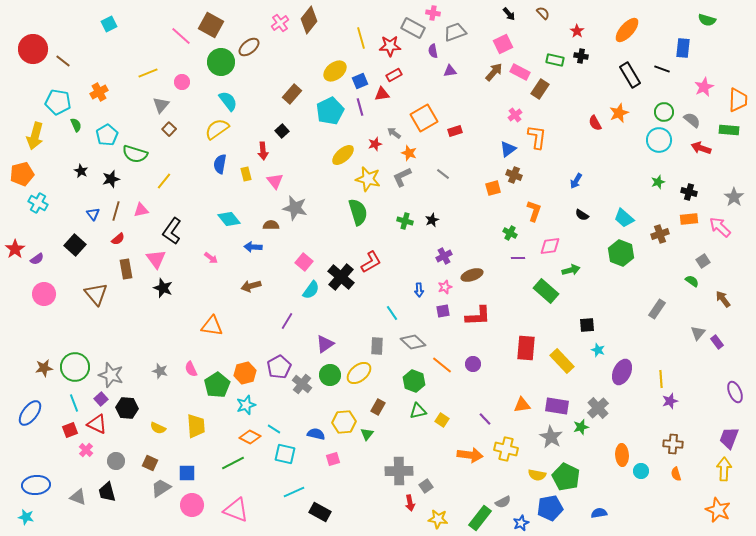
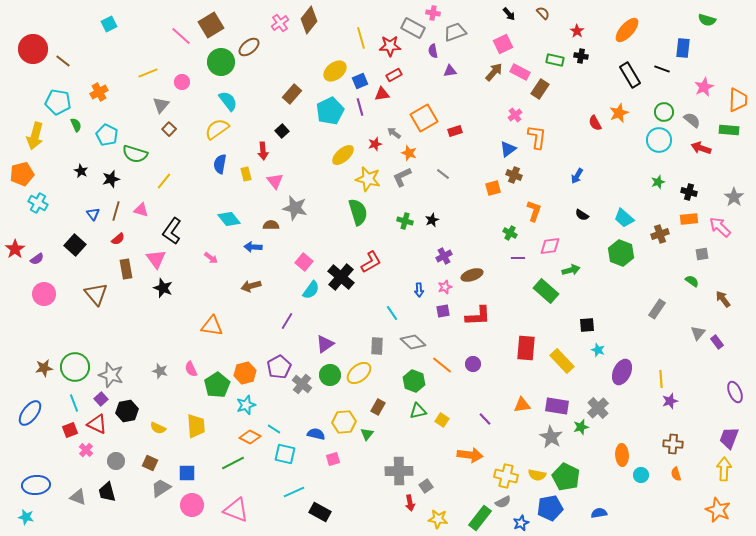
brown square at (211, 25): rotated 30 degrees clockwise
cyan pentagon at (107, 135): rotated 15 degrees counterclockwise
blue arrow at (576, 181): moved 1 px right, 5 px up
pink triangle at (141, 210): rotated 28 degrees clockwise
gray square at (703, 261): moved 1 px left, 7 px up; rotated 24 degrees clockwise
black hexagon at (127, 408): moved 3 px down; rotated 15 degrees counterclockwise
yellow cross at (506, 449): moved 27 px down
cyan circle at (641, 471): moved 4 px down
